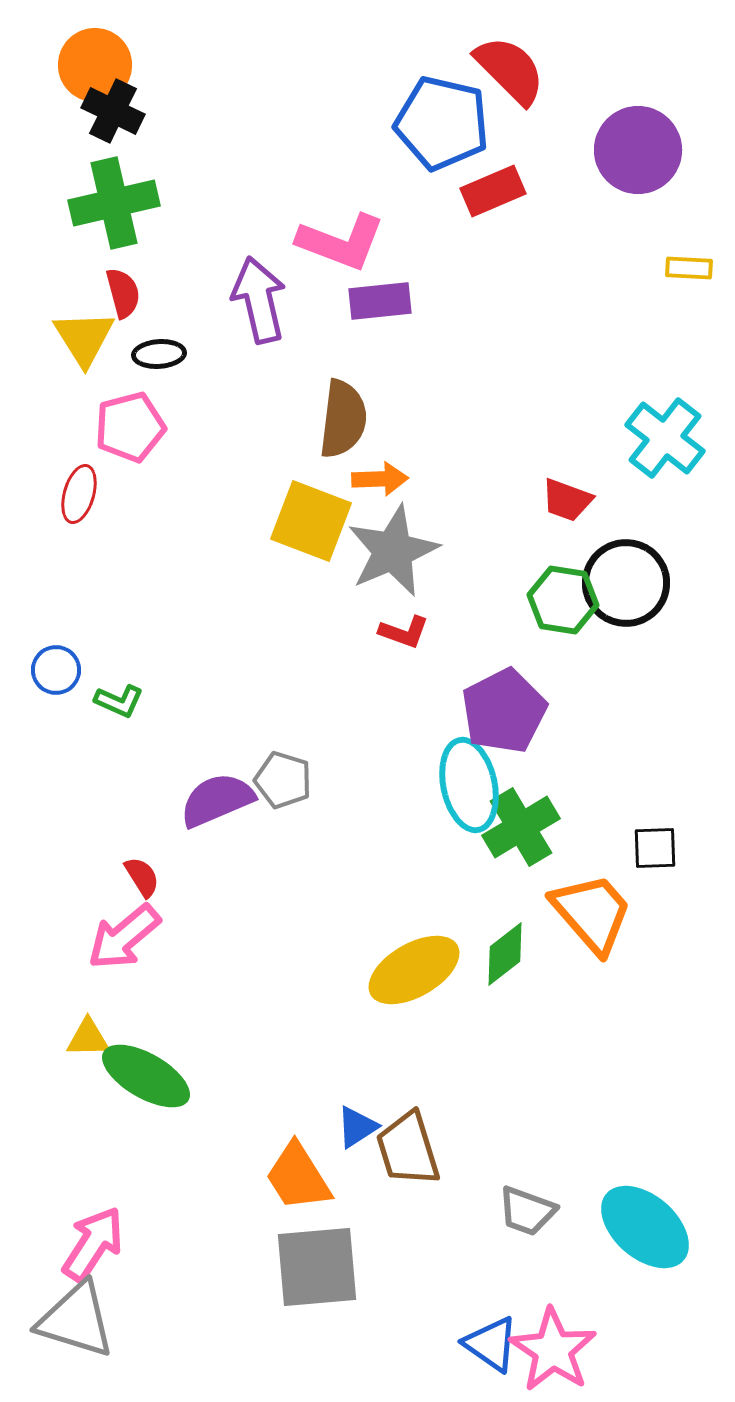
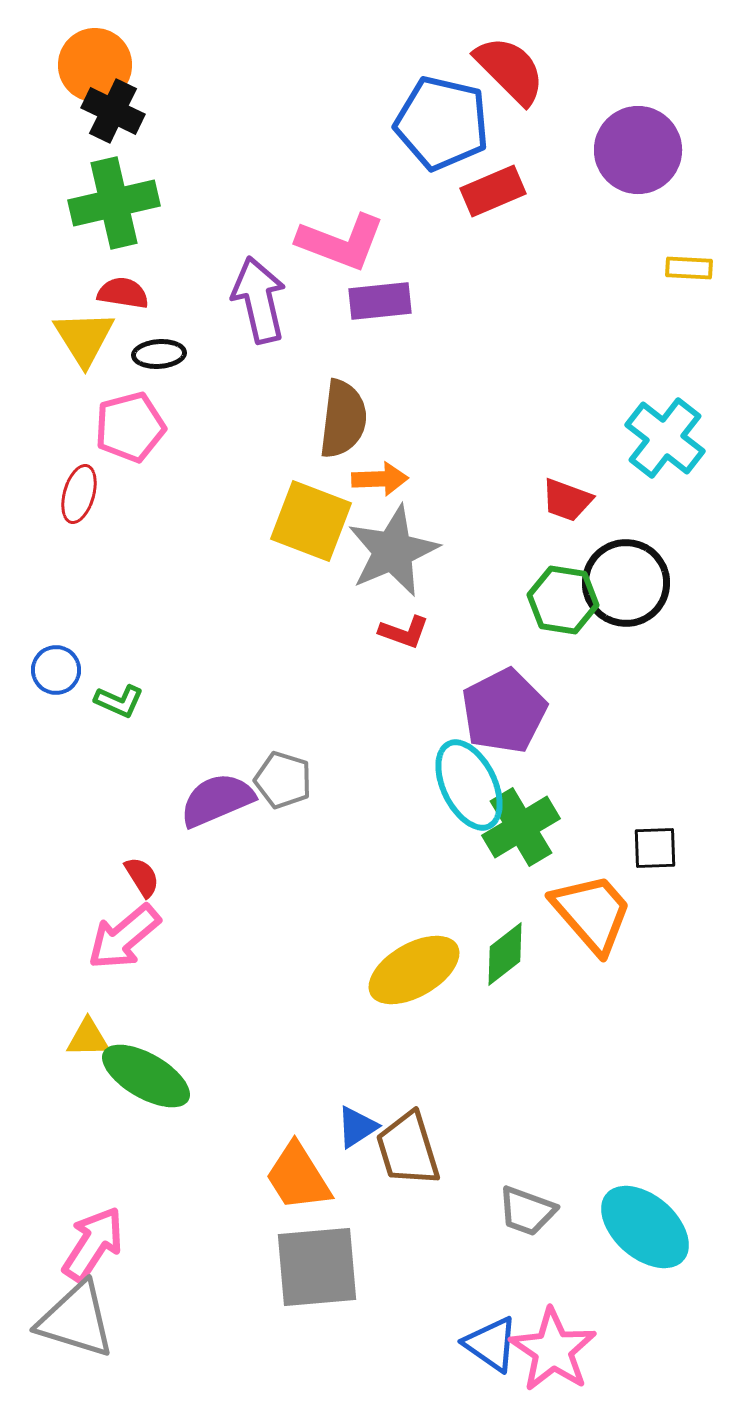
red semicircle at (123, 293): rotated 66 degrees counterclockwise
cyan ellipse at (469, 785): rotated 14 degrees counterclockwise
